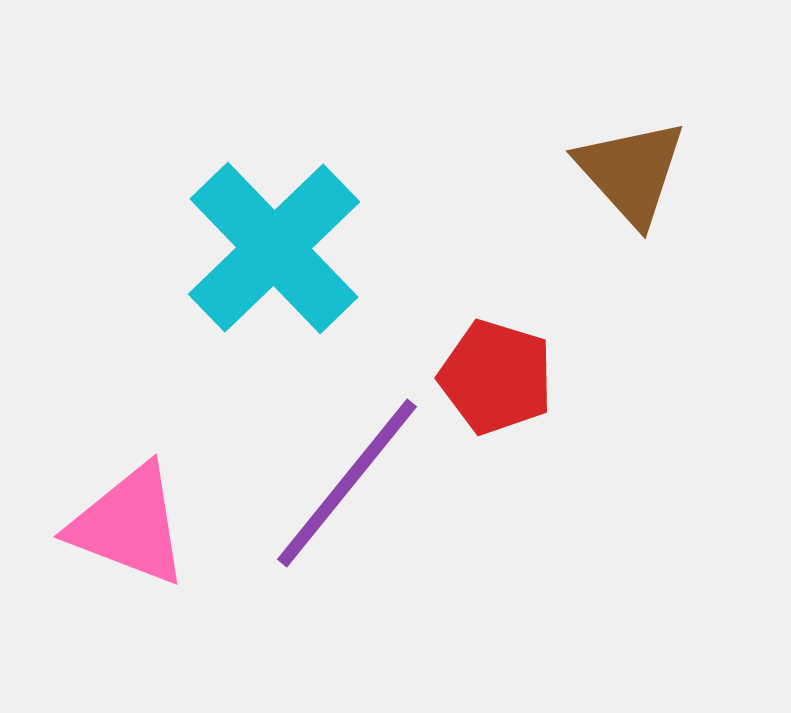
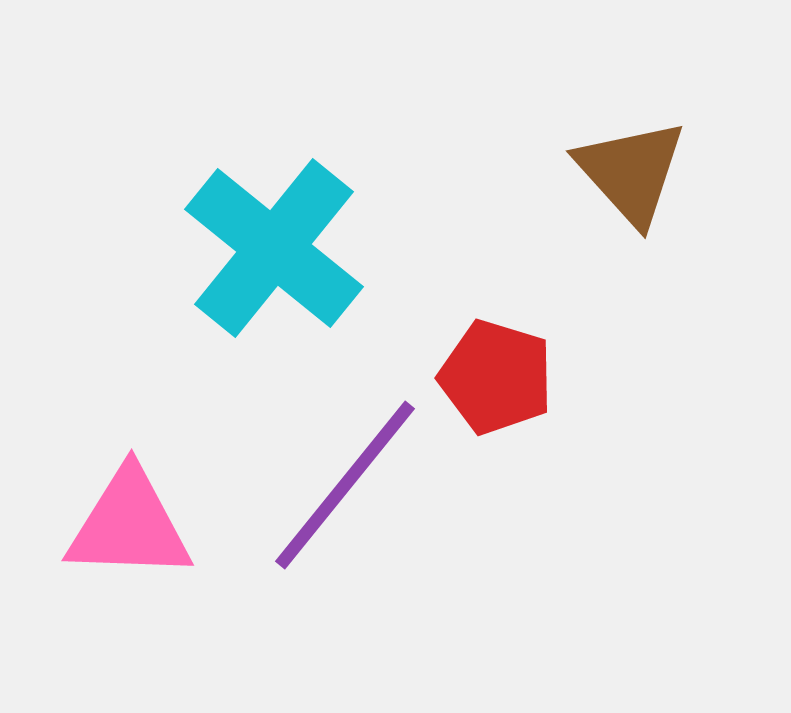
cyan cross: rotated 7 degrees counterclockwise
purple line: moved 2 px left, 2 px down
pink triangle: rotated 19 degrees counterclockwise
